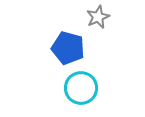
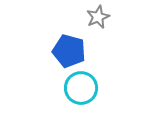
blue pentagon: moved 1 px right, 3 px down
